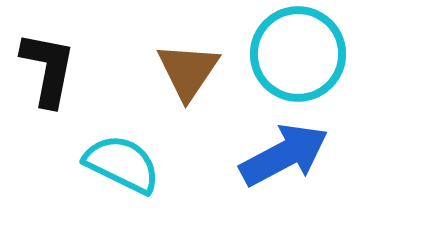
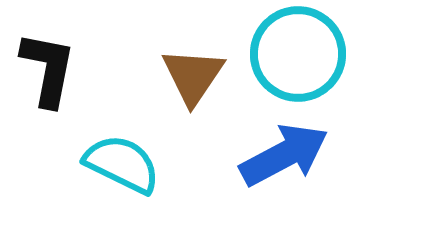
brown triangle: moved 5 px right, 5 px down
